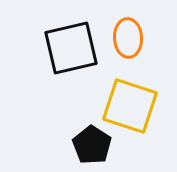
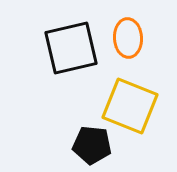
yellow square: rotated 4 degrees clockwise
black pentagon: rotated 27 degrees counterclockwise
